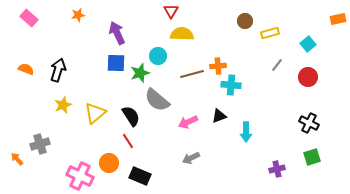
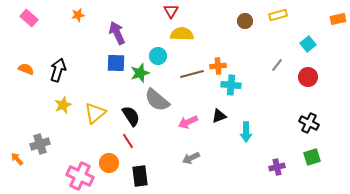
yellow rectangle: moved 8 px right, 18 px up
purple cross: moved 2 px up
black rectangle: rotated 60 degrees clockwise
